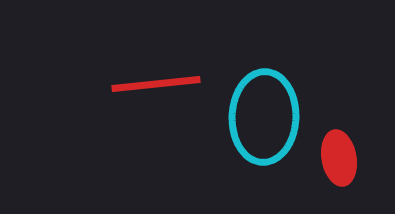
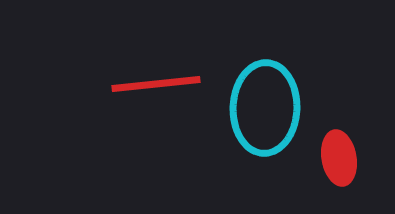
cyan ellipse: moved 1 px right, 9 px up
